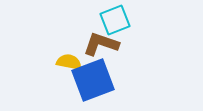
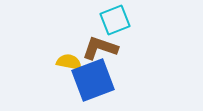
brown L-shape: moved 1 px left, 4 px down
